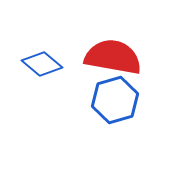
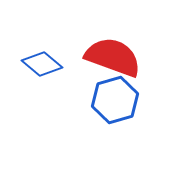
red semicircle: rotated 10 degrees clockwise
